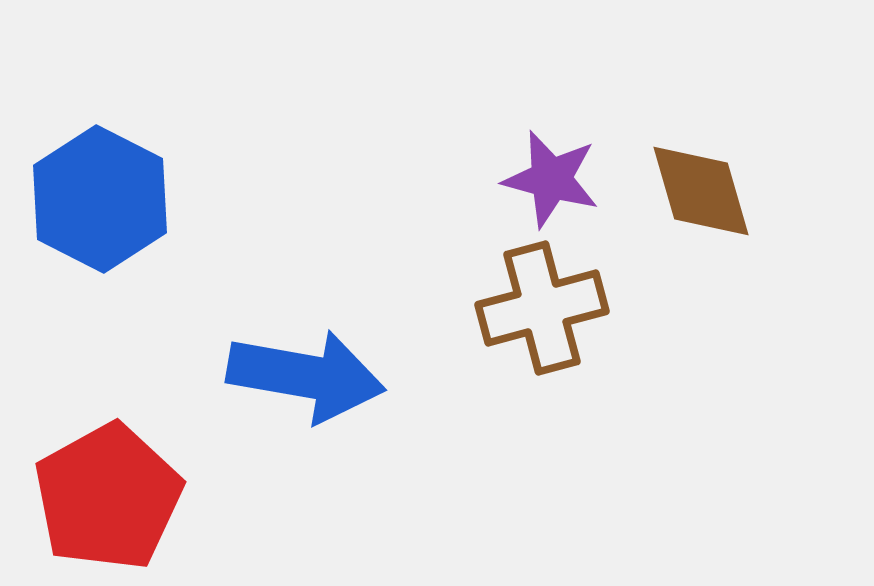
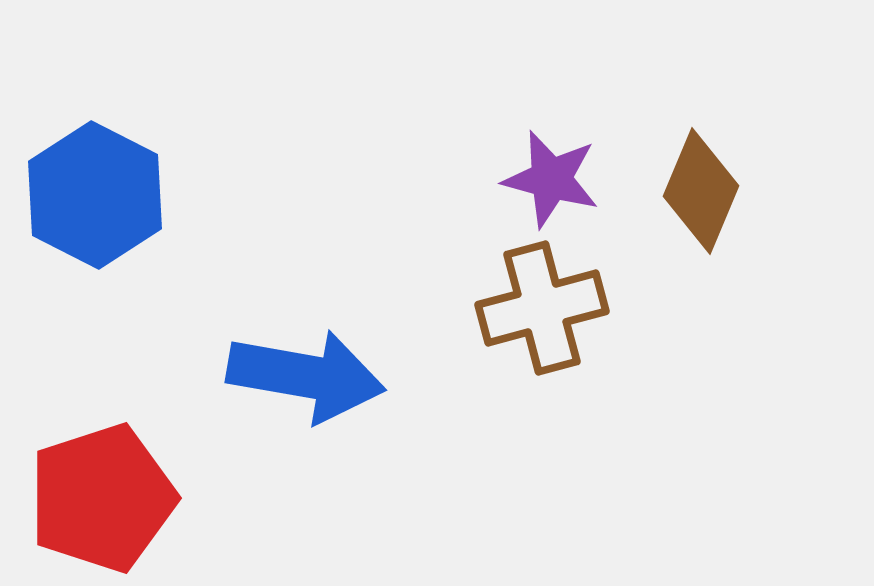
brown diamond: rotated 39 degrees clockwise
blue hexagon: moved 5 px left, 4 px up
red pentagon: moved 6 px left, 1 px down; rotated 11 degrees clockwise
